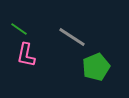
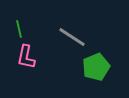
green line: rotated 42 degrees clockwise
pink L-shape: moved 2 px down
